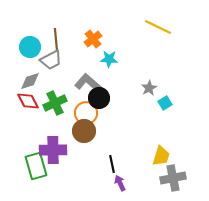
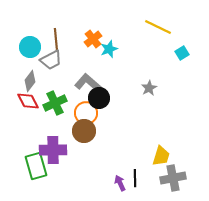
cyan star: moved 10 px up; rotated 24 degrees counterclockwise
gray diamond: rotated 35 degrees counterclockwise
cyan square: moved 17 px right, 50 px up
black line: moved 23 px right, 14 px down; rotated 12 degrees clockwise
